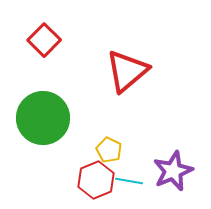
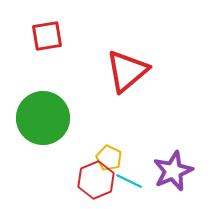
red square: moved 3 px right, 4 px up; rotated 36 degrees clockwise
yellow pentagon: moved 8 px down
cyan line: rotated 16 degrees clockwise
